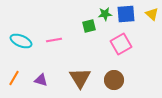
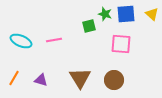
green star: rotated 24 degrees clockwise
pink square: rotated 35 degrees clockwise
